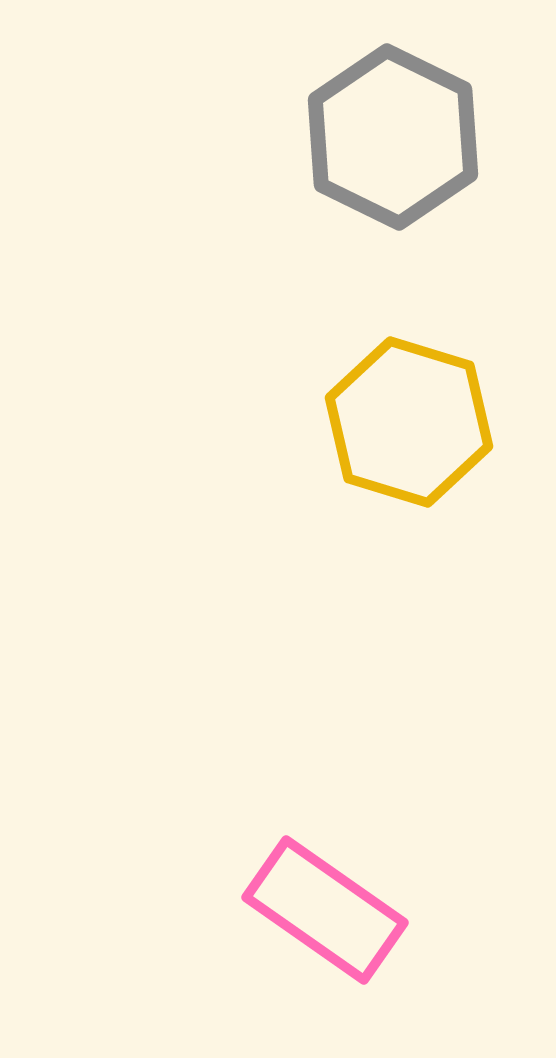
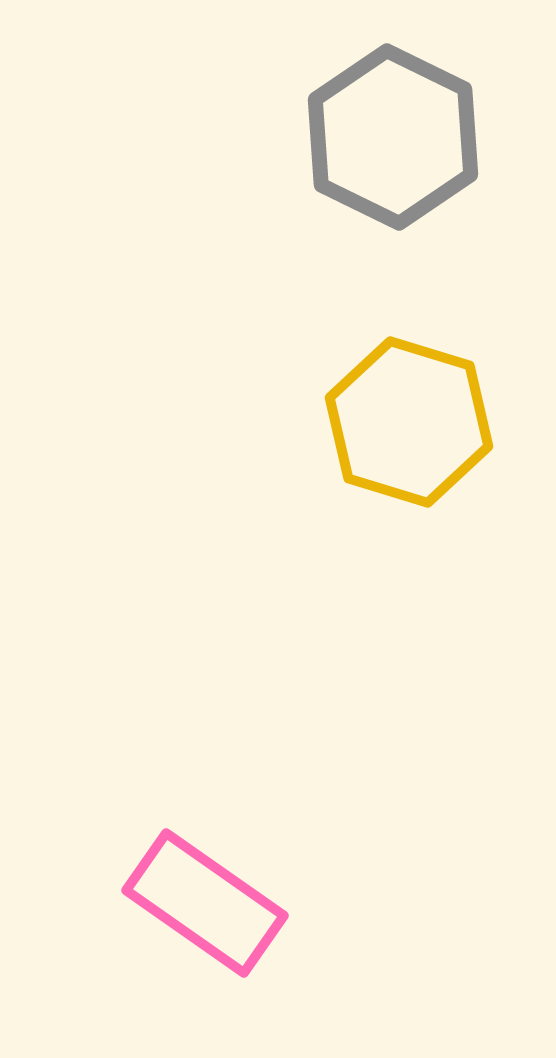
pink rectangle: moved 120 px left, 7 px up
